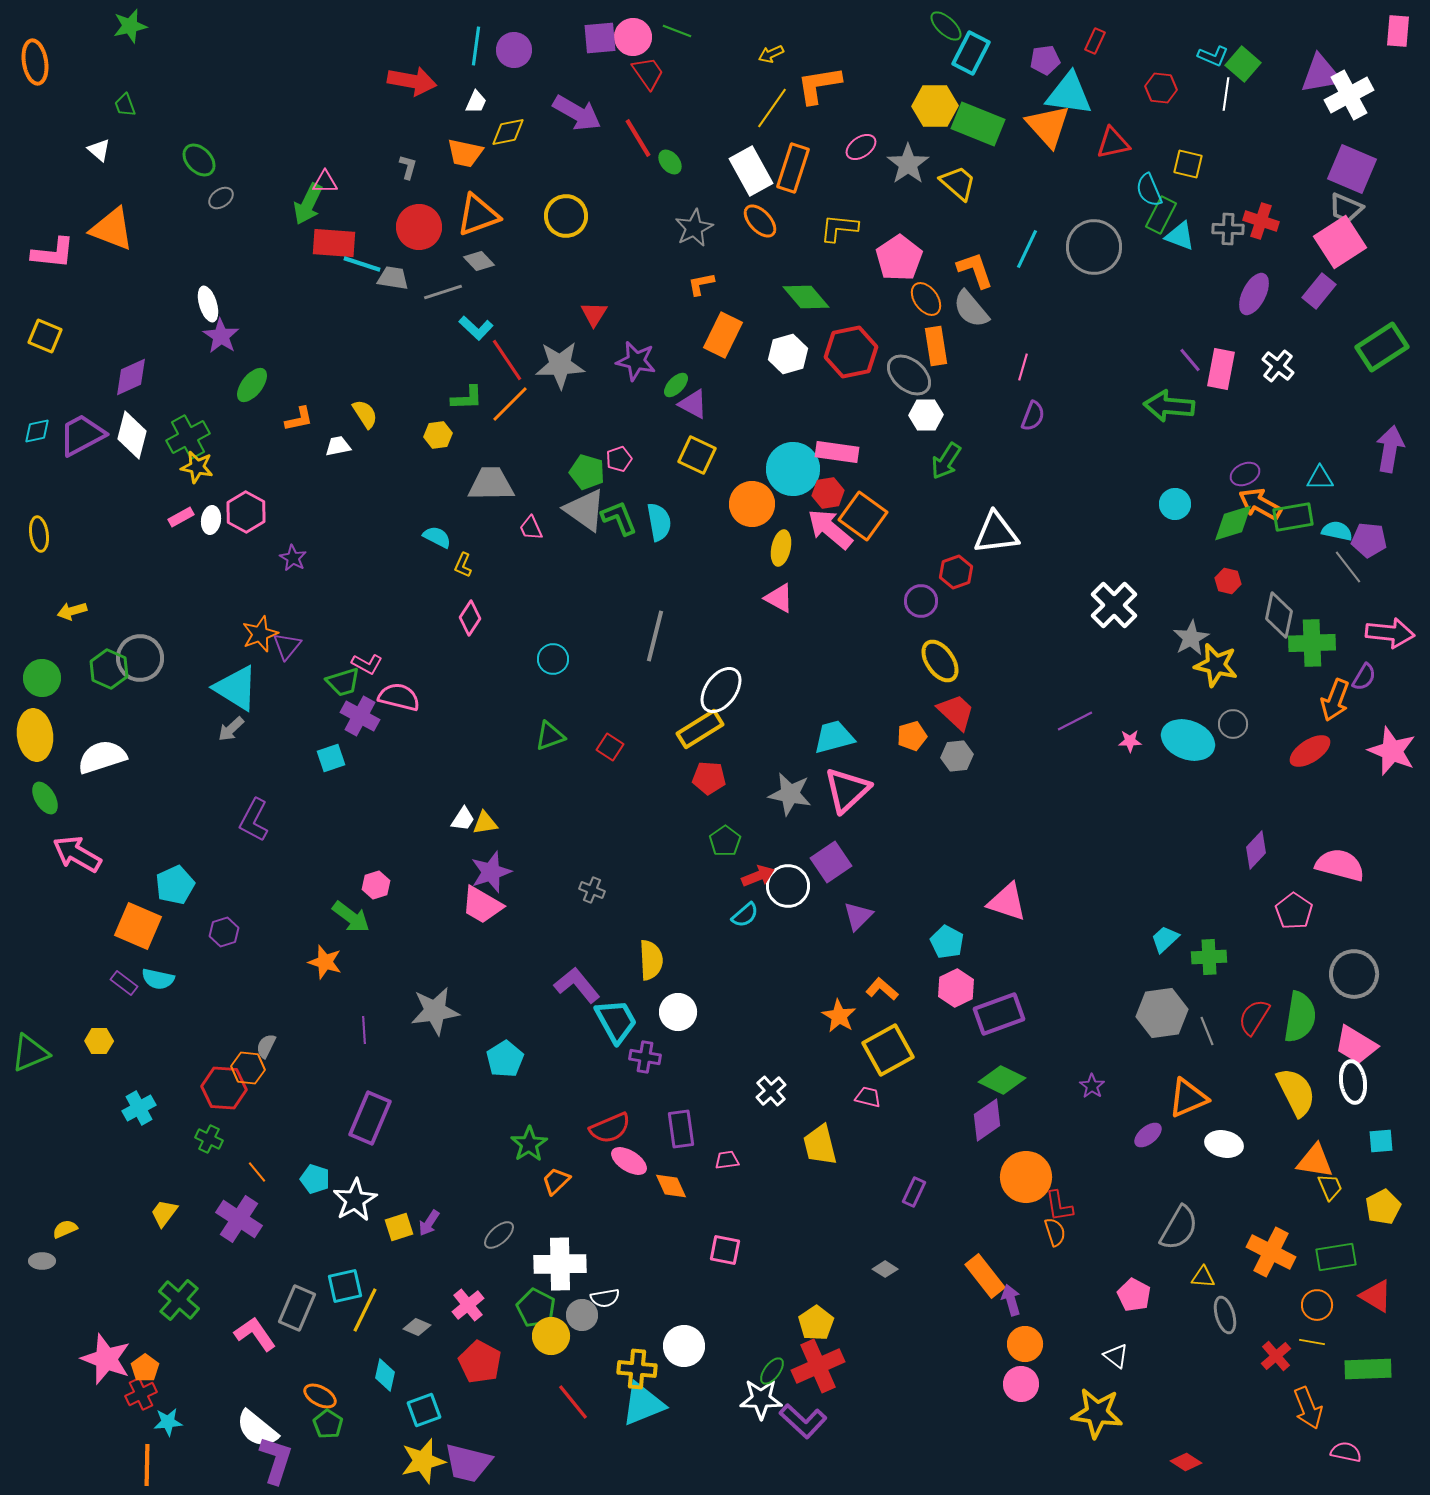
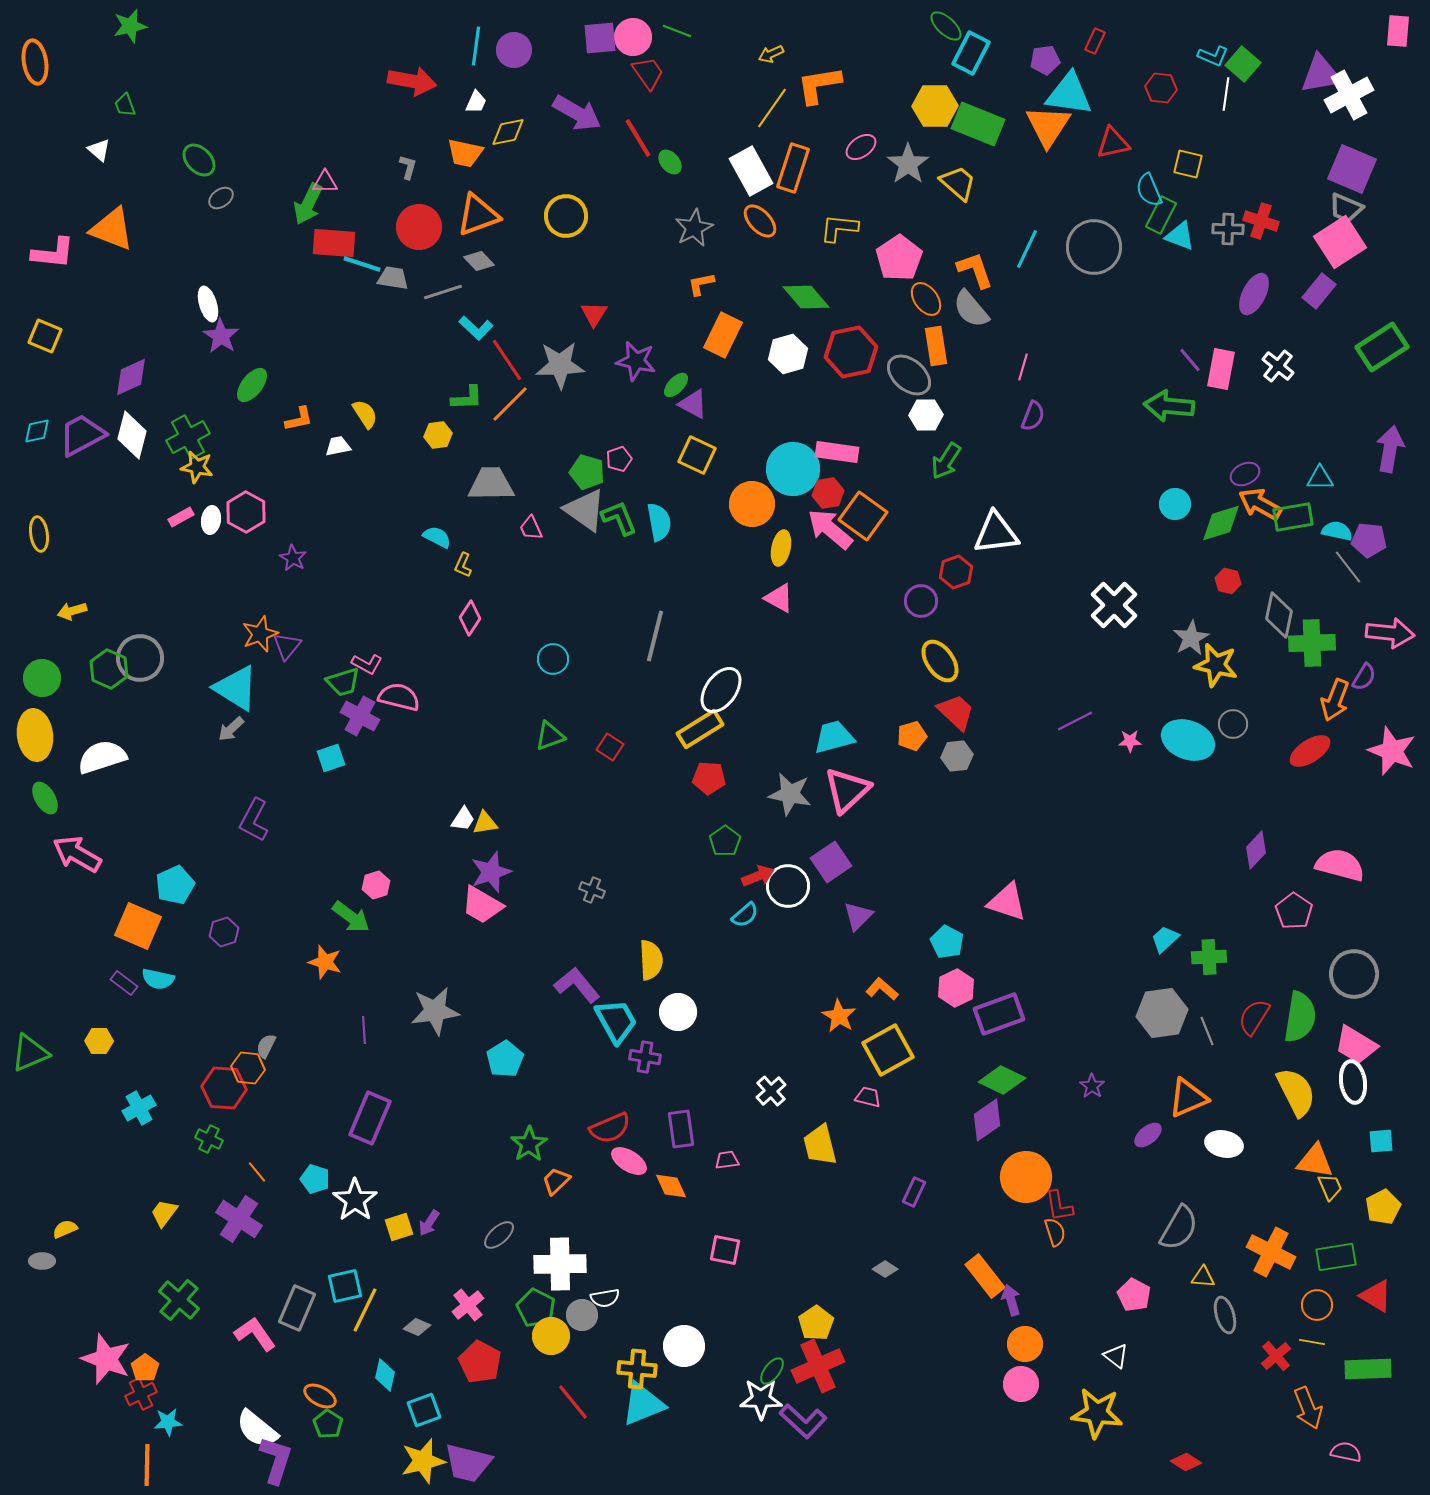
orange triangle at (1048, 126): rotated 15 degrees clockwise
green diamond at (1233, 523): moved 12 px left
white star at (355, 1200): rotated 6 degrees counterclockwise
